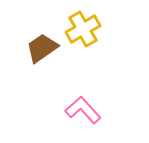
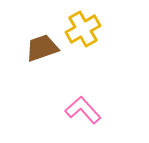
brown trapezoid: rotated 16 degrees clockwise
